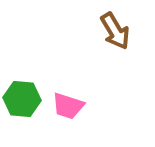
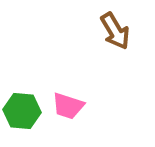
green hexagon: moved 12 px down
